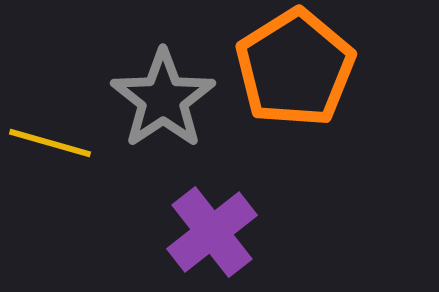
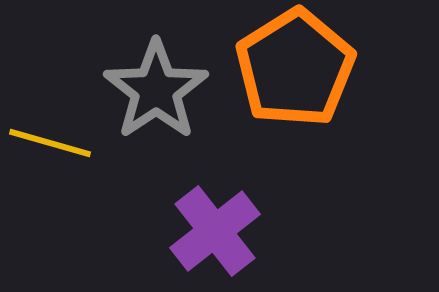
gray star: moved 7 px left, 9 px up
purple cross: moved 3 px right, 1 px up
